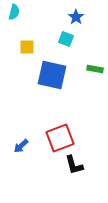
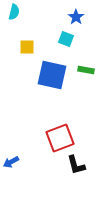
green rectangle: moved 9 px left, 1 px down
blue arrow: moved 10 px left, 16 px down; rotated 14 degrees clockwise
black L-shape: moved 2 px right
